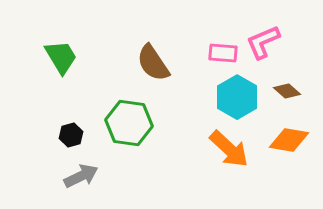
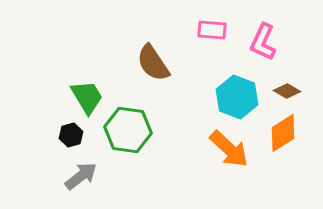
pink L-shape: rotated 42 degrees counterclockwise
pink rectangle: moved 11 px left, 23 px up
green trapezoid: moved 26 px right, 40 px down
brown diamond: rotated 12 degrees counterclockwise
cyan hexagon: rotated 9 degrees counterclockwise
green hexagon: moved 1 px left, 7 px down
orange diamond: moved 6 px left, 7 px up; rotated 42 degrees counterclockwise
gray arrow: rotated 12 degrees counterclockwise
